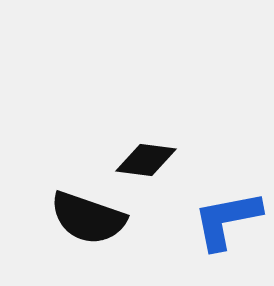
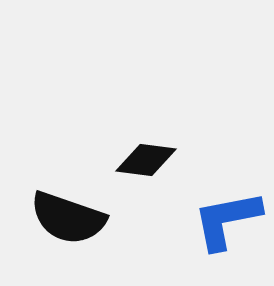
black semicircle: moved 20 px left
